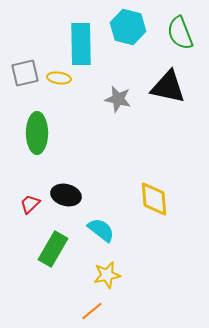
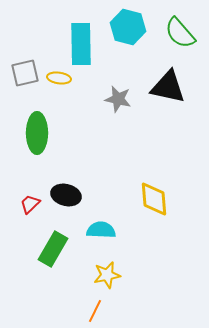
green semicircle: rotated 20 degrees counterclockwise
cyan semicircle: rotated 36 degrees counterclockwise
orange line: moved 3 px right; rotated 25 degrees counterclockwise
